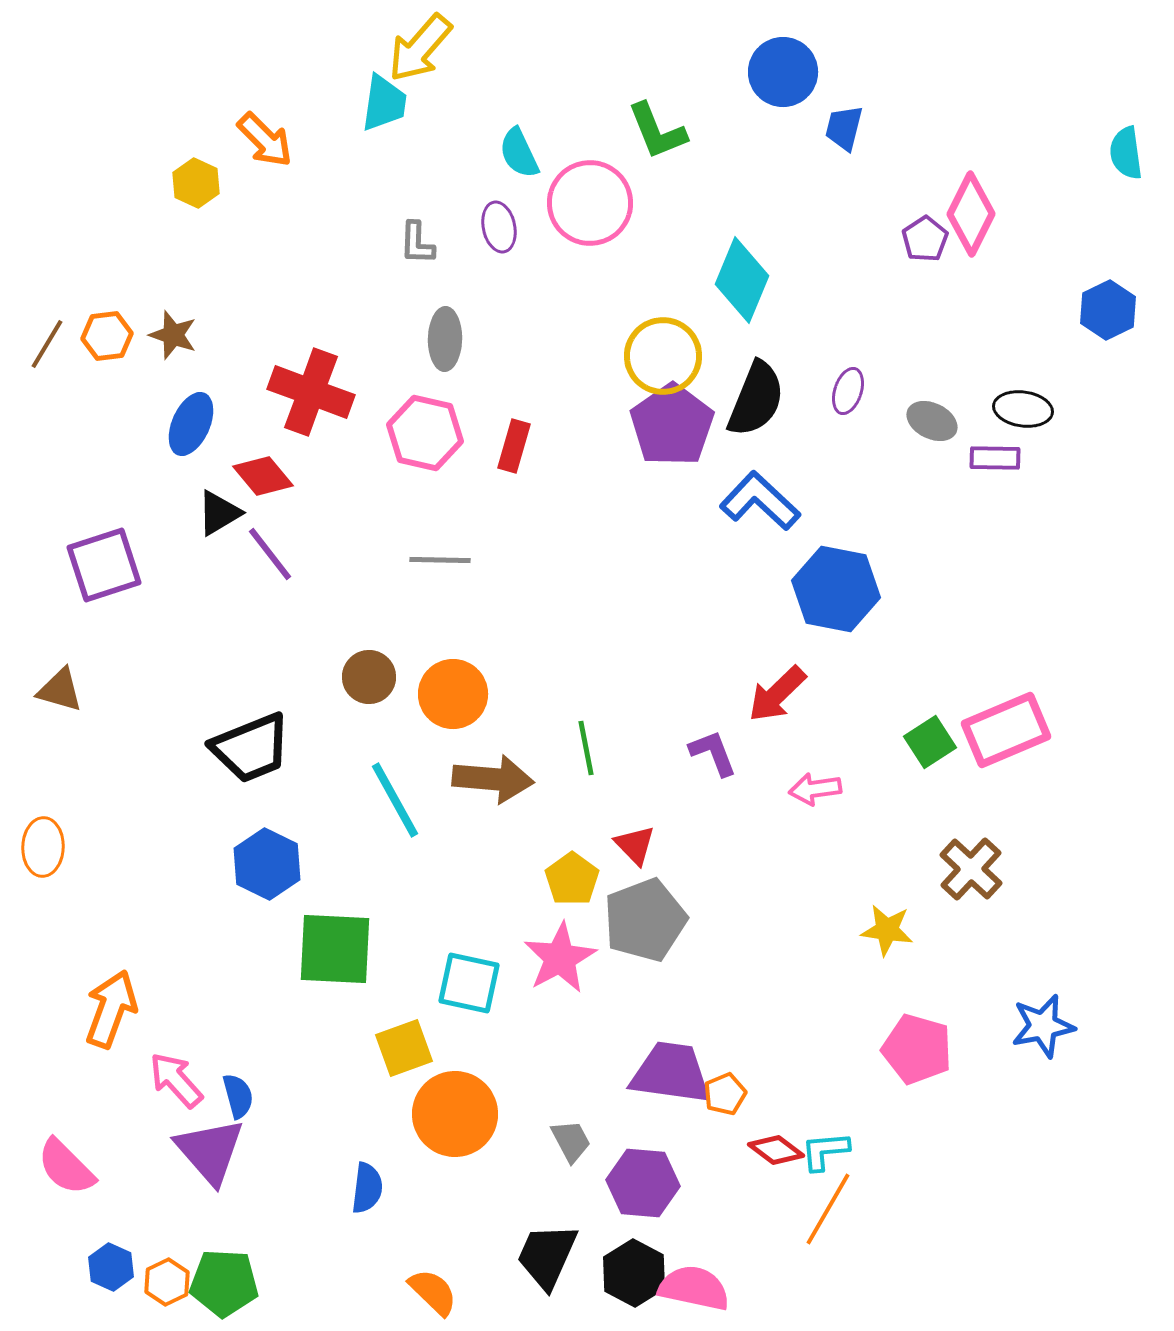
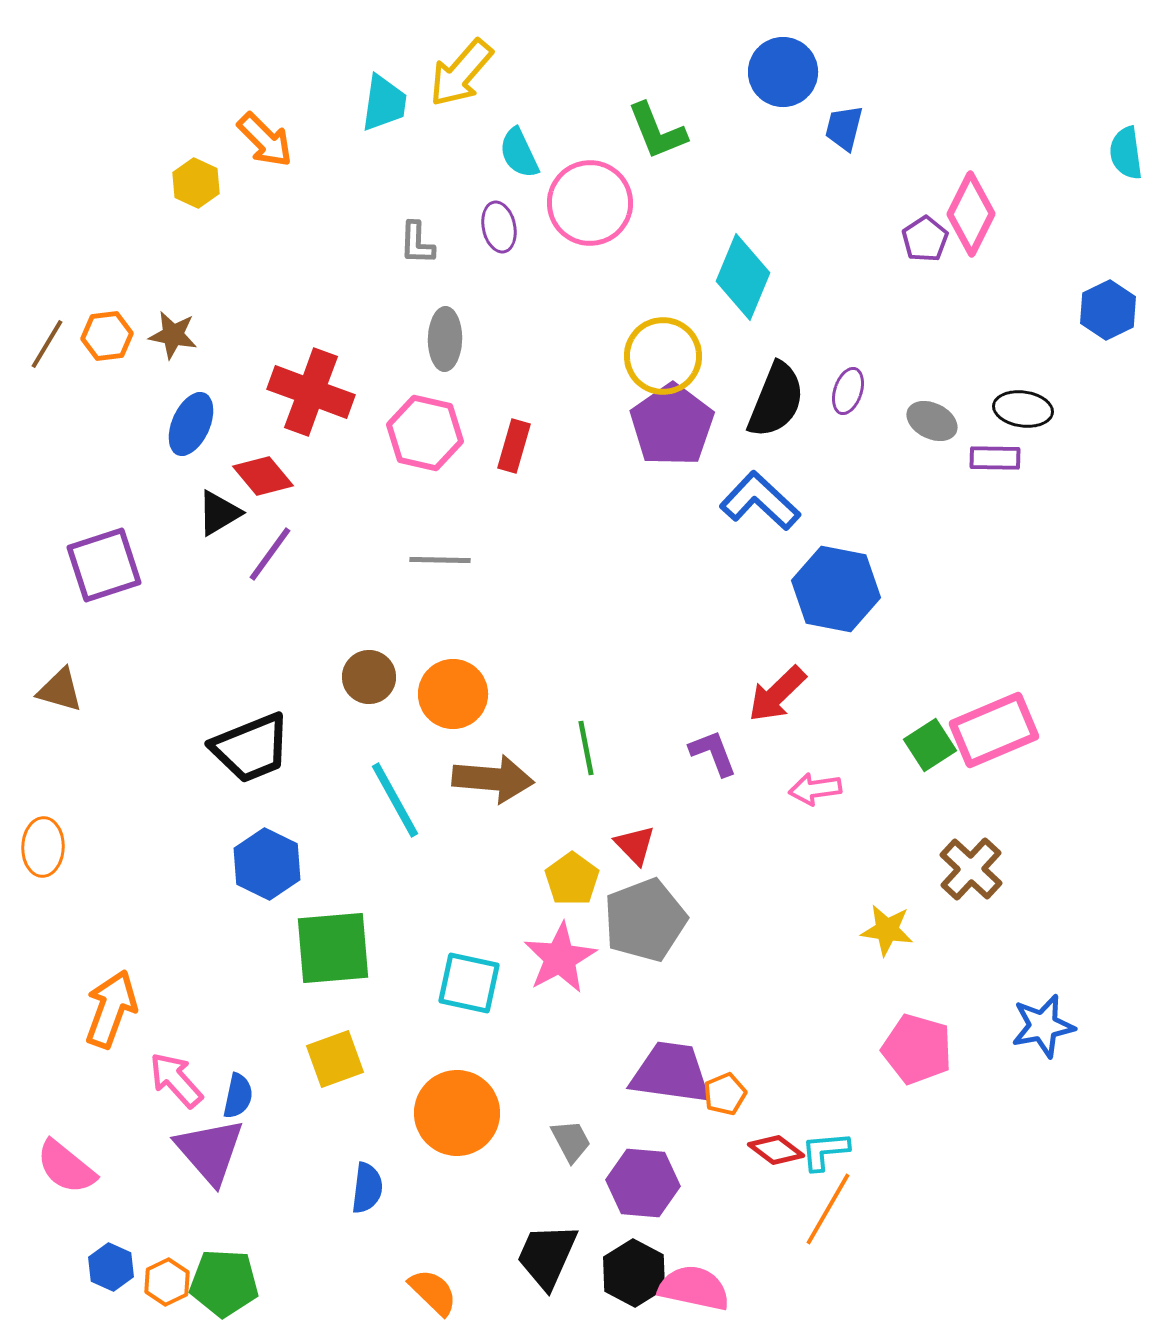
yellow arrow at (420, 48): moved 41 px right, 25 px down
cyan diamond at (742, 280): moved 1 px right, 3 px up
brown star at (173, 335): rotated 9 degrees counterclockwise
black semicircle at (756, 399): moved 20 px right, 1 px down
purple line at (270, 554): rotated 74 degrees clockwise
pink rectangle at (1006, 730): moved 12 px left
green square at (930, 742): moved 3 px down
green square at (335, 949): moved 2 px left, 1 px up; rotated 8 degrees counterclockwise
yellow square at (404, 1048): moved 69 px left, 11 px down
blue semicircle at (238, 1096): rotated 27 degrees clockwise
orange circle at (455, 1114): moved 2 px right, 1 px up
pink semicircle at (66, 1167): rotated 6 degrees counterclockwise
